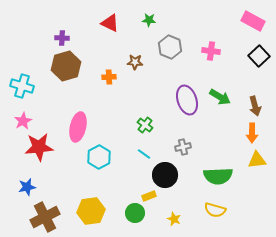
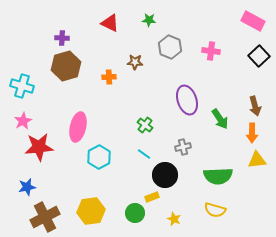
green arrow: moved 22 px down; rotated 25 degrees clockwise
yellow rectangle: moved 3 px right, 1 px down
